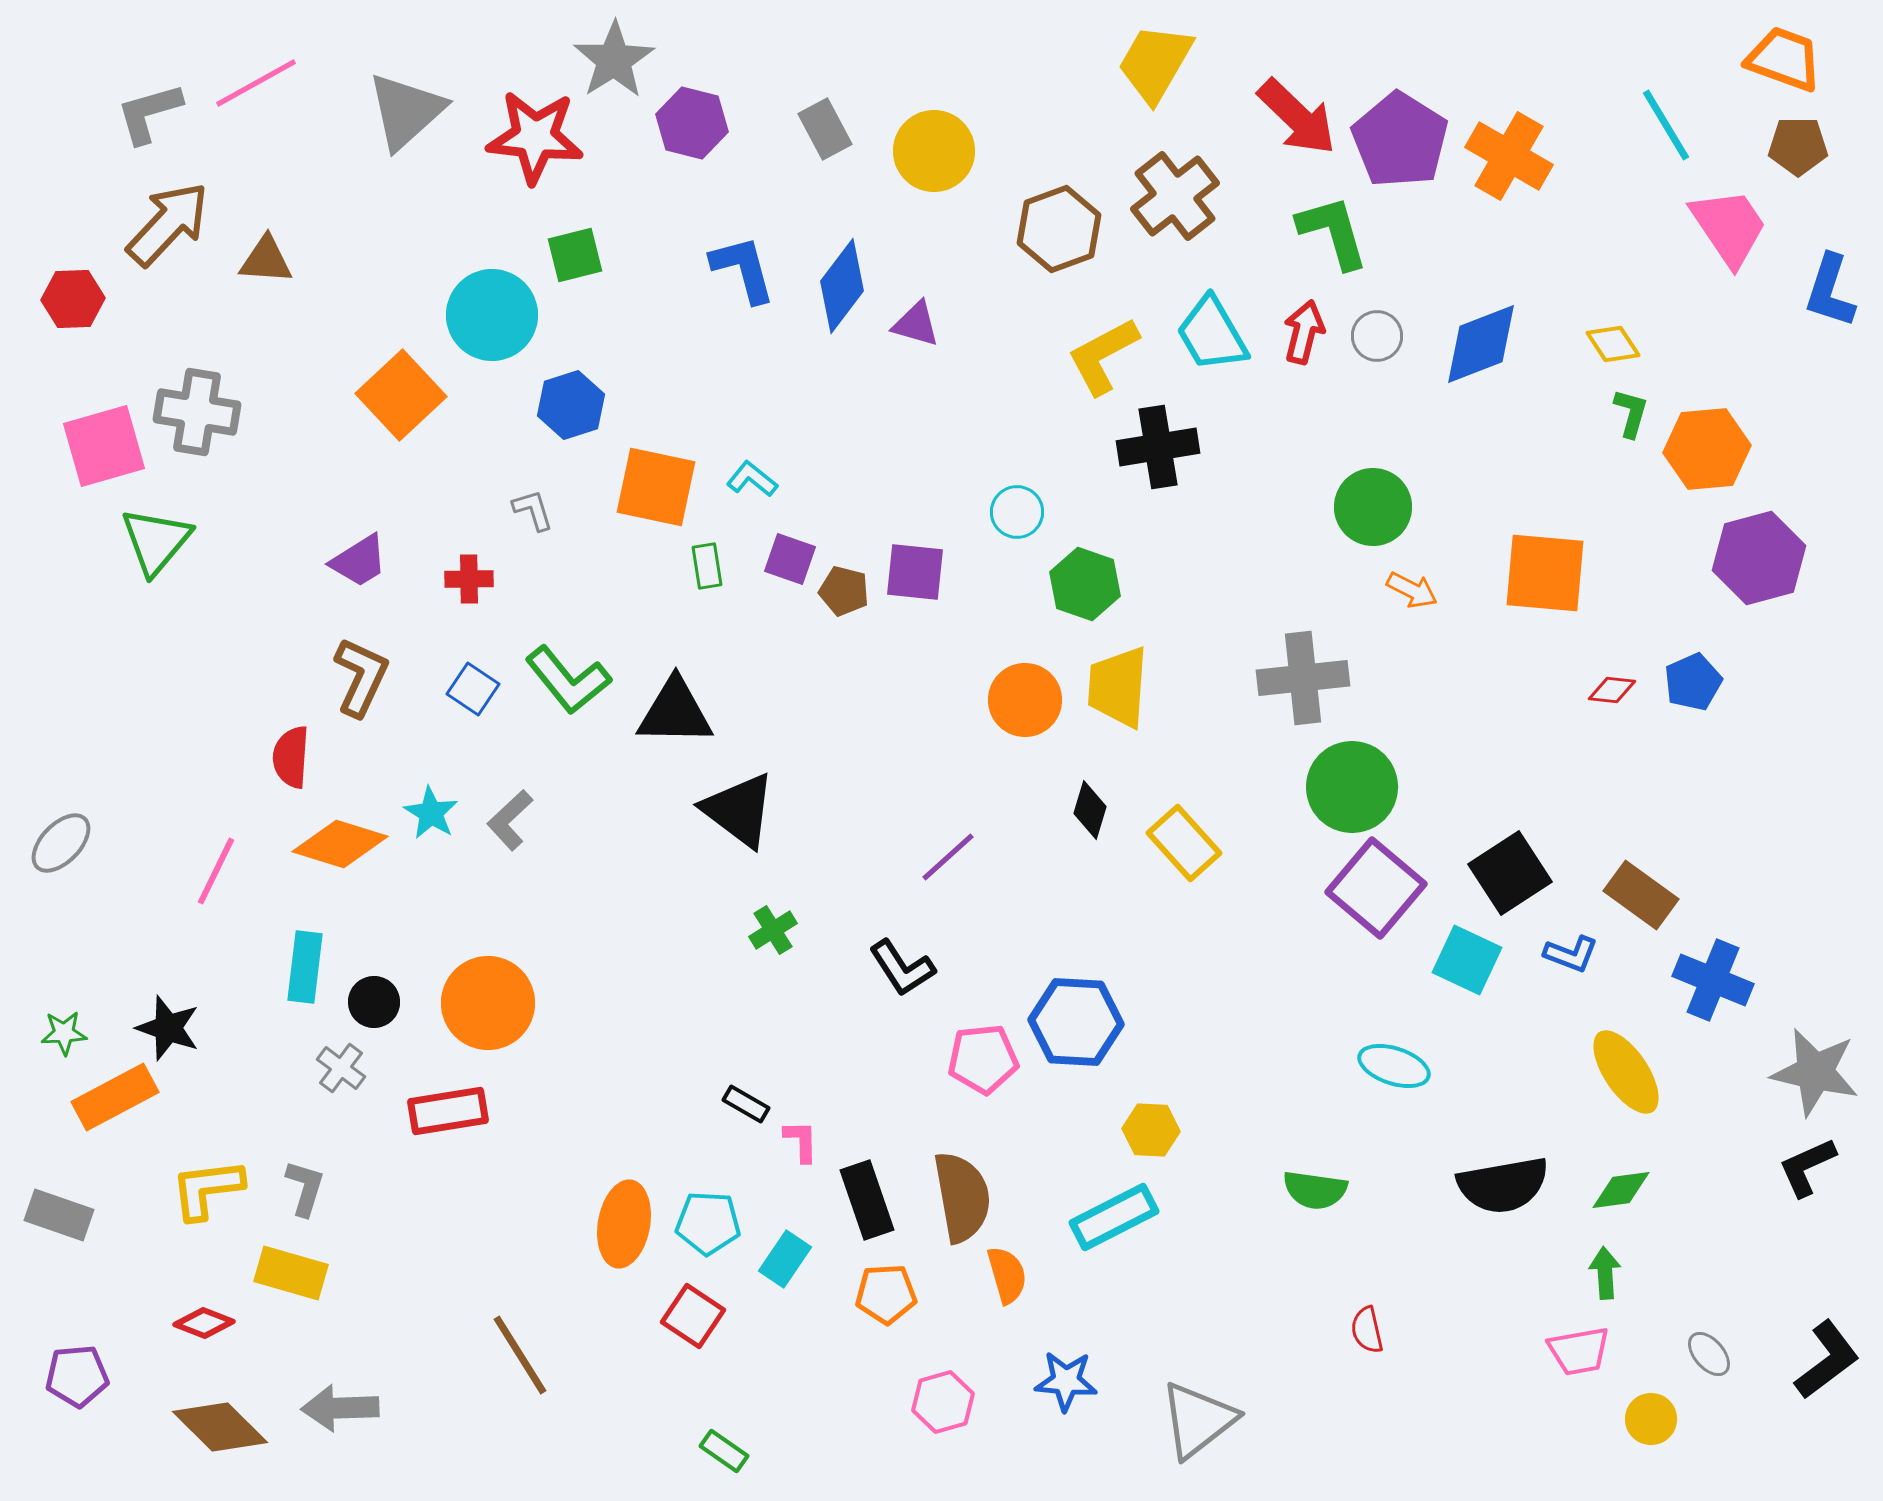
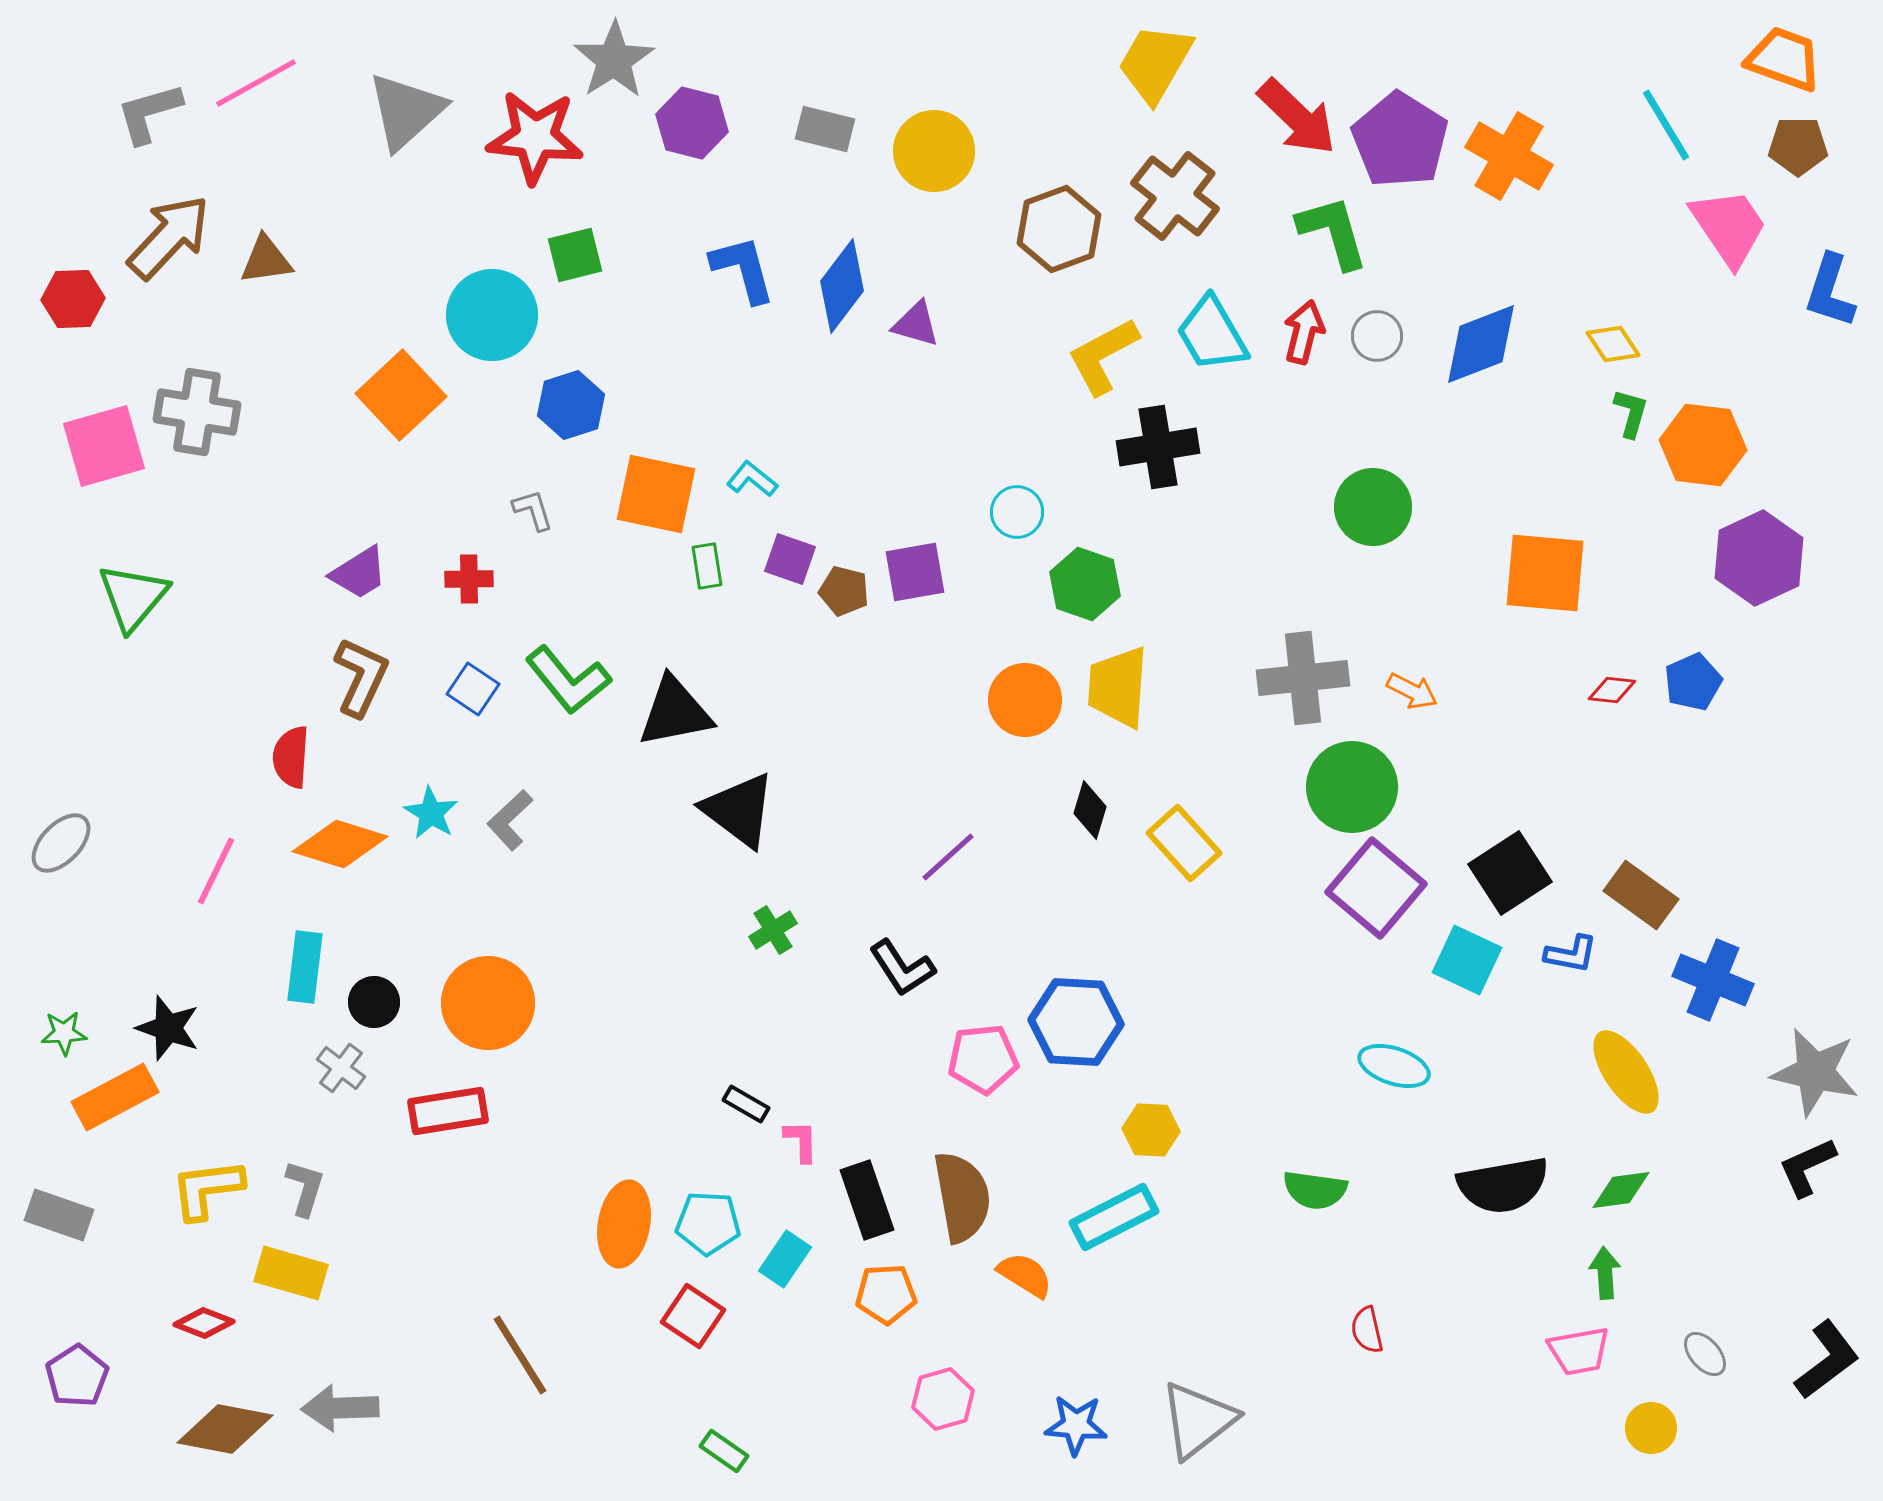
gray rectangle at (825, 129): rotated 48 degrees counterclockwise
brown cross at (1175, 196): rotated 14 degrees counterclockwise
brown arrow at (168, 224): moved 1 px right, 13 px down
brown triangle at (266, 260): rotated 12 degrees counterclockwise
orange hexagon at (1707, 449): moved 4 px left, 4 px up; rotated 12 degrees clockwise
orange square at (656, 487): moved 7 px down
green triangle at (156, 541): moved 23 px left, 56 px down
purple hexagon at (1759, 558): rotated 10 degrees counterclockwise
purple trapezoid at (359, 561): moved 12 px down
purple square at (915, 572): rotated 16 degrees counterclockwise
orange arrow at (1412, 590): moved 101 px down
black triangle at (675, 712): rotated 12 degrees counterclockwise
blue L-shape at (1571, 954): rotated 10 degrees counterclockwise
orange semicircle at (1007, 1275): moved 18 px right; rotated 42 degrees counterclockwise
gray ellipse at (1709, 1354): moved 4 px left
purple pentagon at (77, 1376): rotated 28 degrees counterclockwise
blue star at (1066, 1381): moved 10 px right, 44 px down
pink hexagon at (943, 1402): moved 3 px up
yellow circle at (1651, 1419): moved 9 px down
brown diamond at (220, 1427): moved 5 px right, 2 px down; rotated 34 degrees counterclockwise
